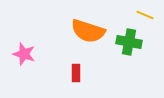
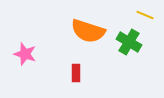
green cross: rotated 20 degrees clockwise
pink star: moved 1 px right
